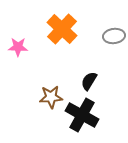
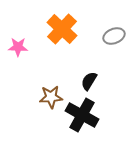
gray ellipse: rotated 15 degrees counterclockwise
